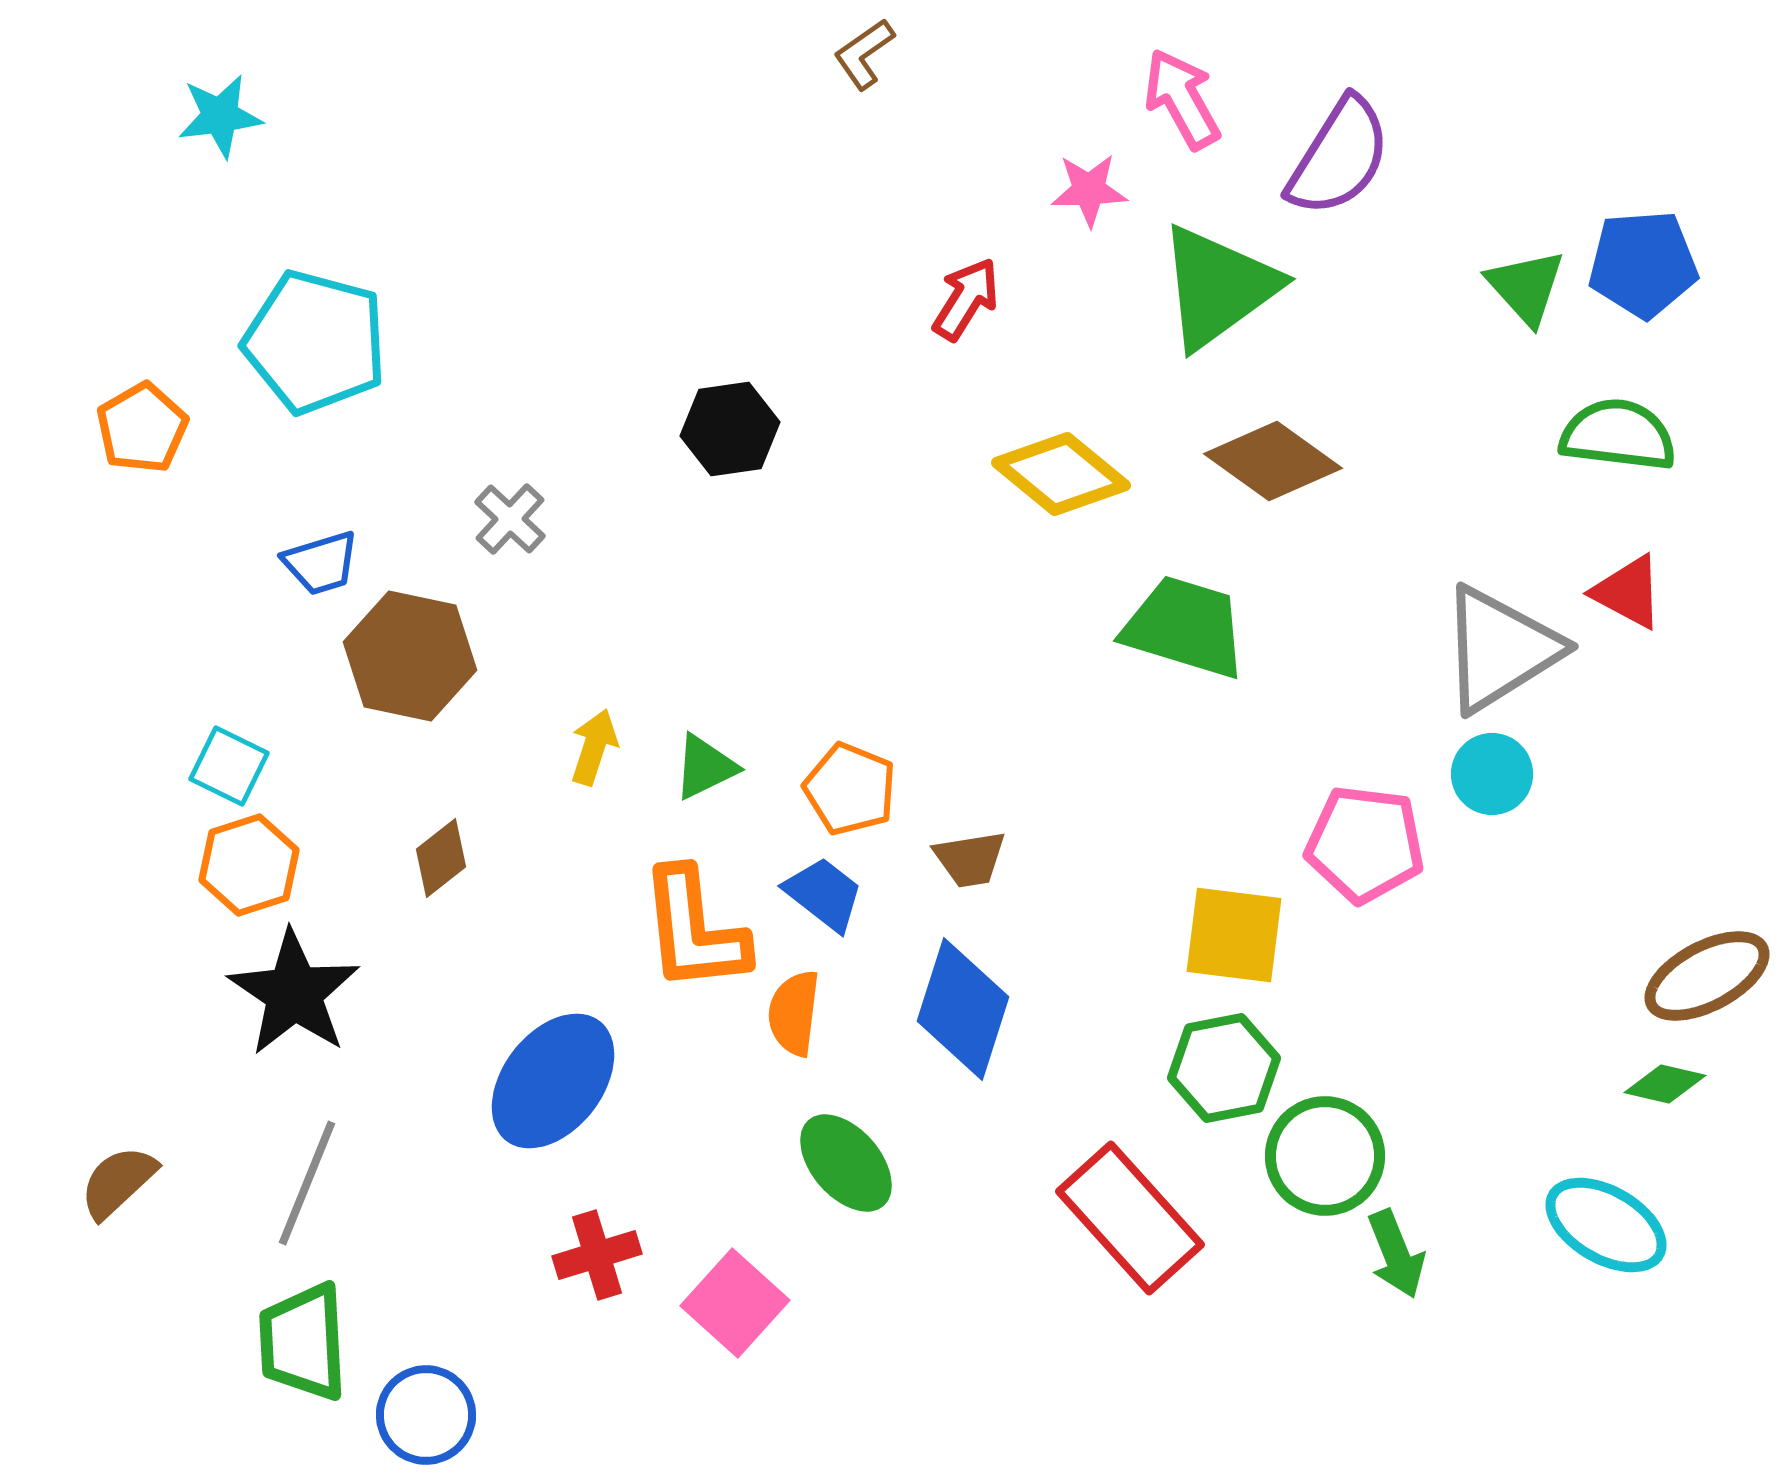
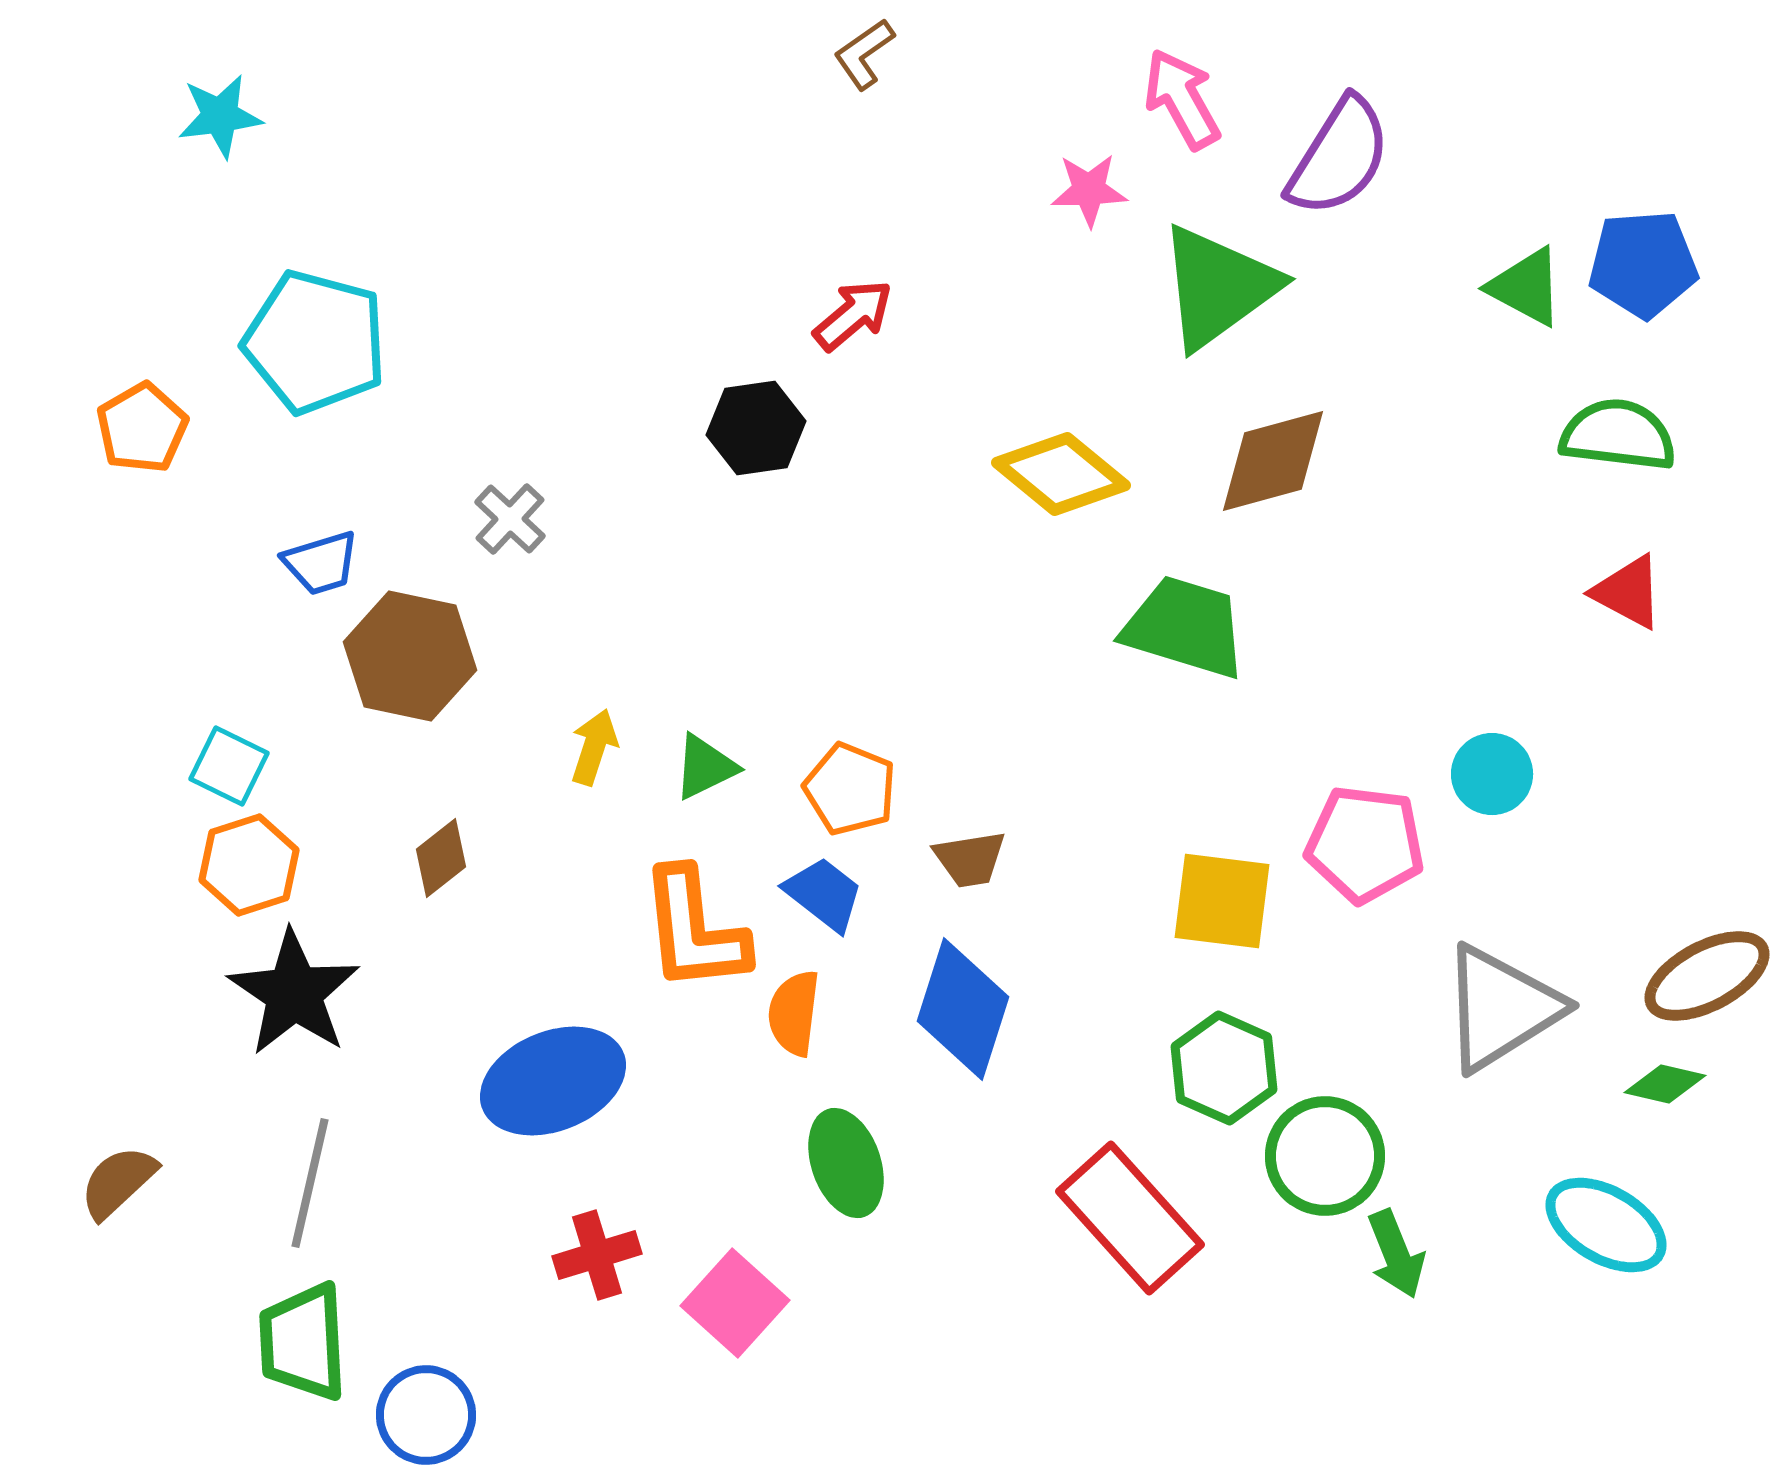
green triangle at (1526, 287): rotated 20 degrees counterclockwise
red arrow at (966, 299): moved 113 px left, 16 px down; rotated 18 degrees clockwise
black hexagon at (730, 429): moved 26 px right, 1 px up
brown diamond at (1273, 461): rotated 51 degrees counterclockwise
gray triangle at (1500, 649): moved 1 px right, 359 px down
yellow square at (1234, 935): moved 12 px left, 34 px up
green hexagon at (1224, 1068): rotated 25 degrees counterclockwise
blue ellipse at (553, 1081): rotated 30 degrees clockwise
green ellipse at (846, 1163): rotated 22 degrees clockwise
gray line at (307, 1183): moved 3 px right; rotated 9 degrees counterclockwise
